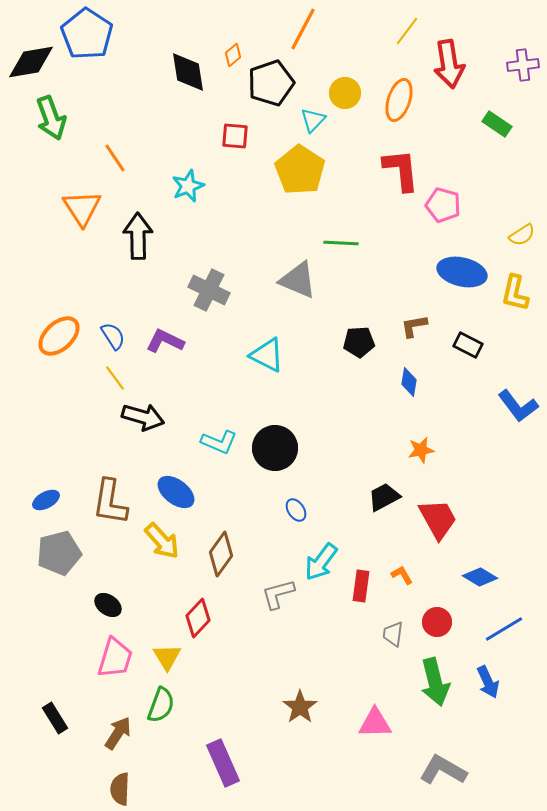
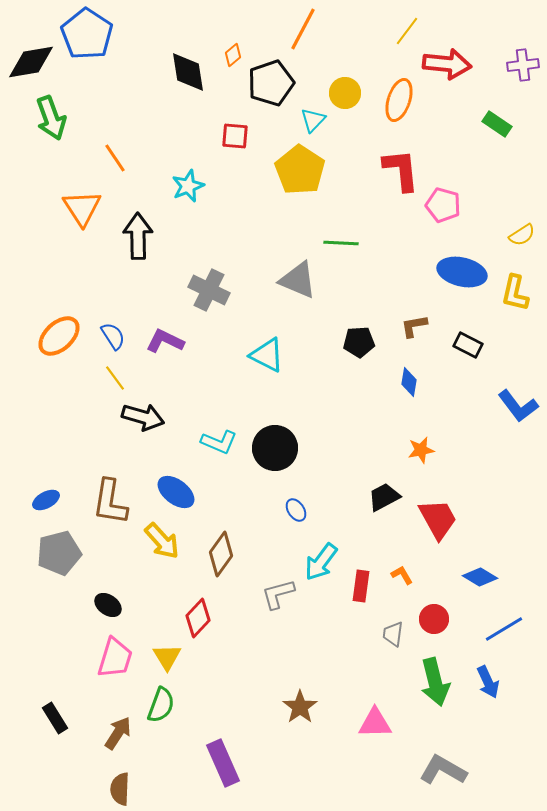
red arrow at (449, 64): moved 2 px left; rotated 75 degrees counterclockwise
red circle at (437, 622): moved 3 px left, 3 px up
